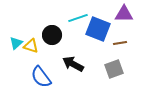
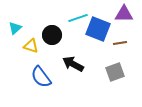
cyan triangle: moved 1 px left, 15 px up
gray square: moved 1 px right, 3 px down
